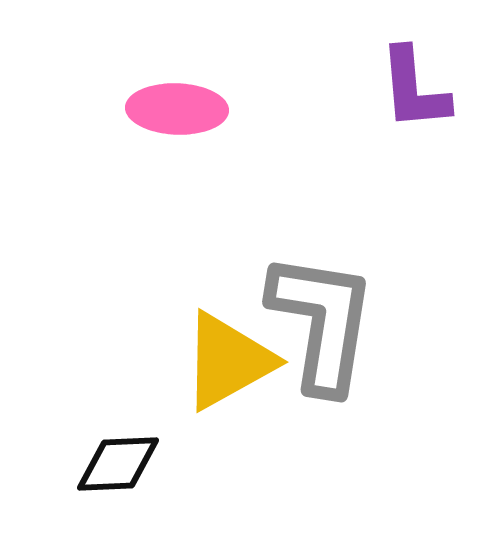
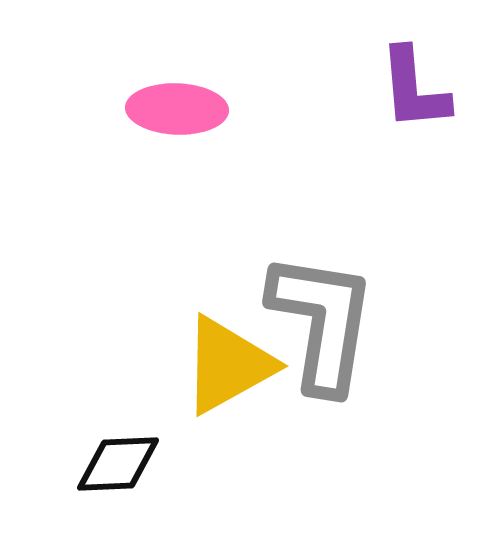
yellow triangle: moved 4 px down
